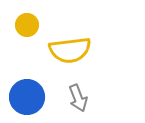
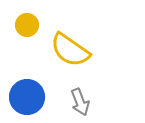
yellow semicircle: rotated 42 degrees clockwise
gray arrow: moved 2 px right, 4 px down
